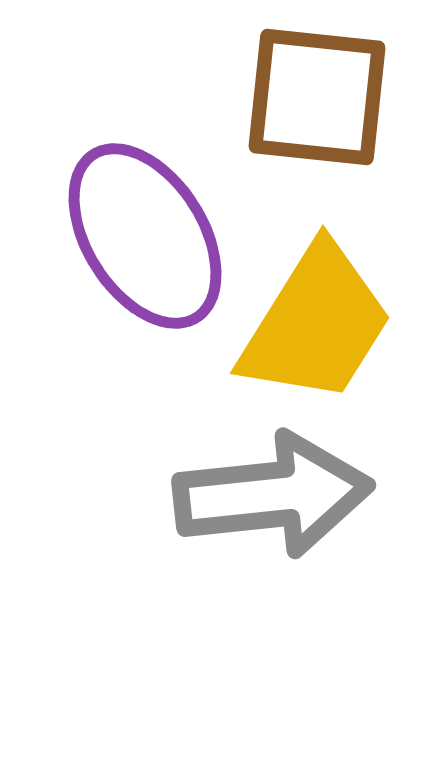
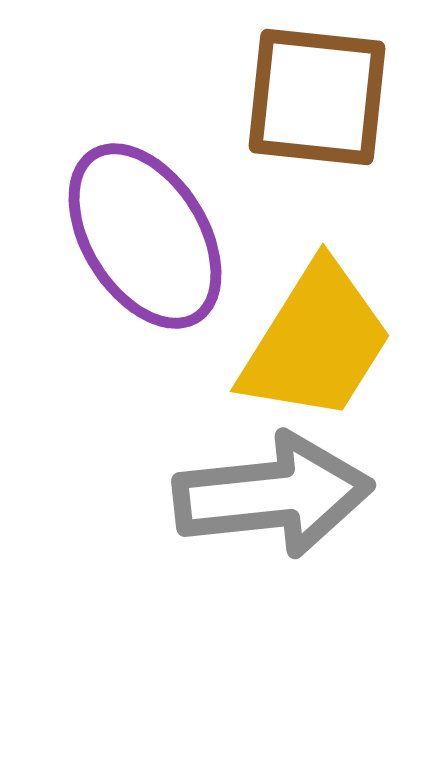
yellow trapezoid: moved 18 px down
